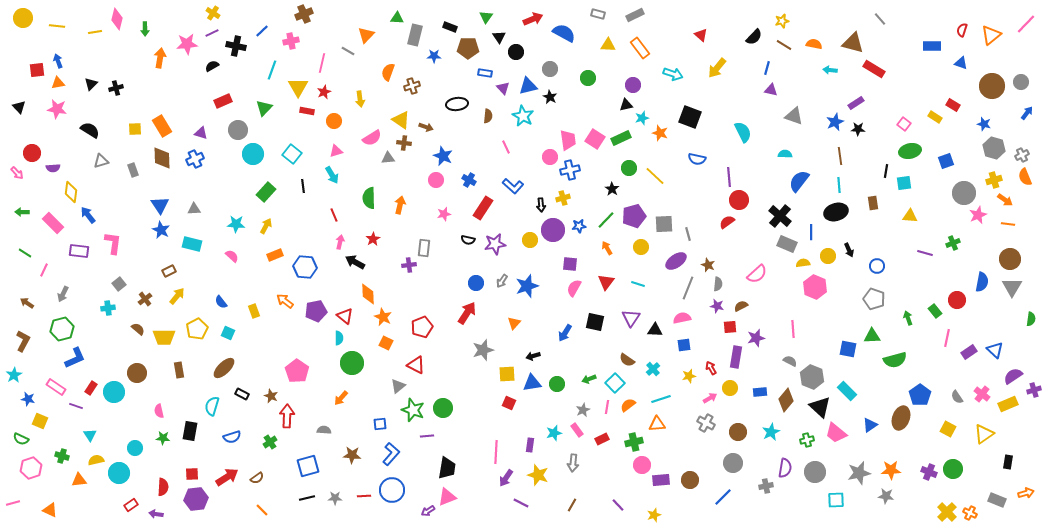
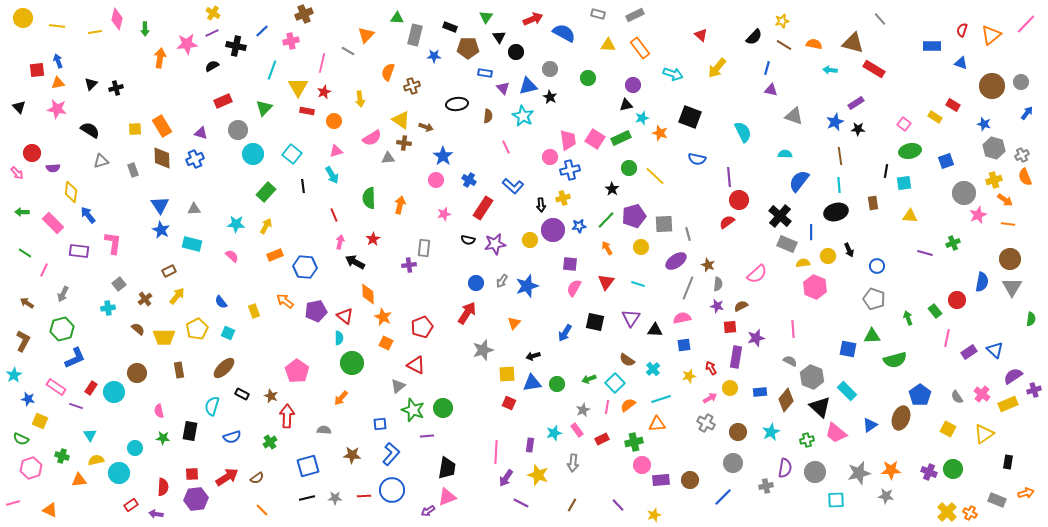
blue star at (443, 156): rotated 12 degrees clockwise
